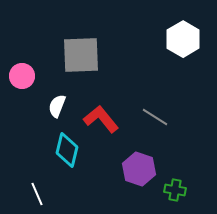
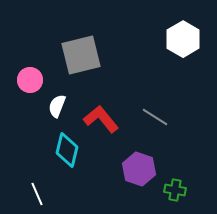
gray square: rotated 12 degrees counterclockwise
pink circle: moved 8 px right, 4 px down
